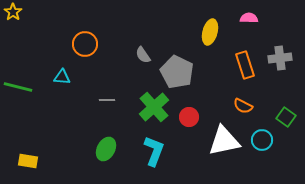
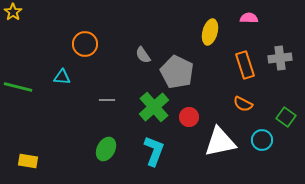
orange semicircle: moved 2 px up
white triangle: moved 4 px left, 1 px down
